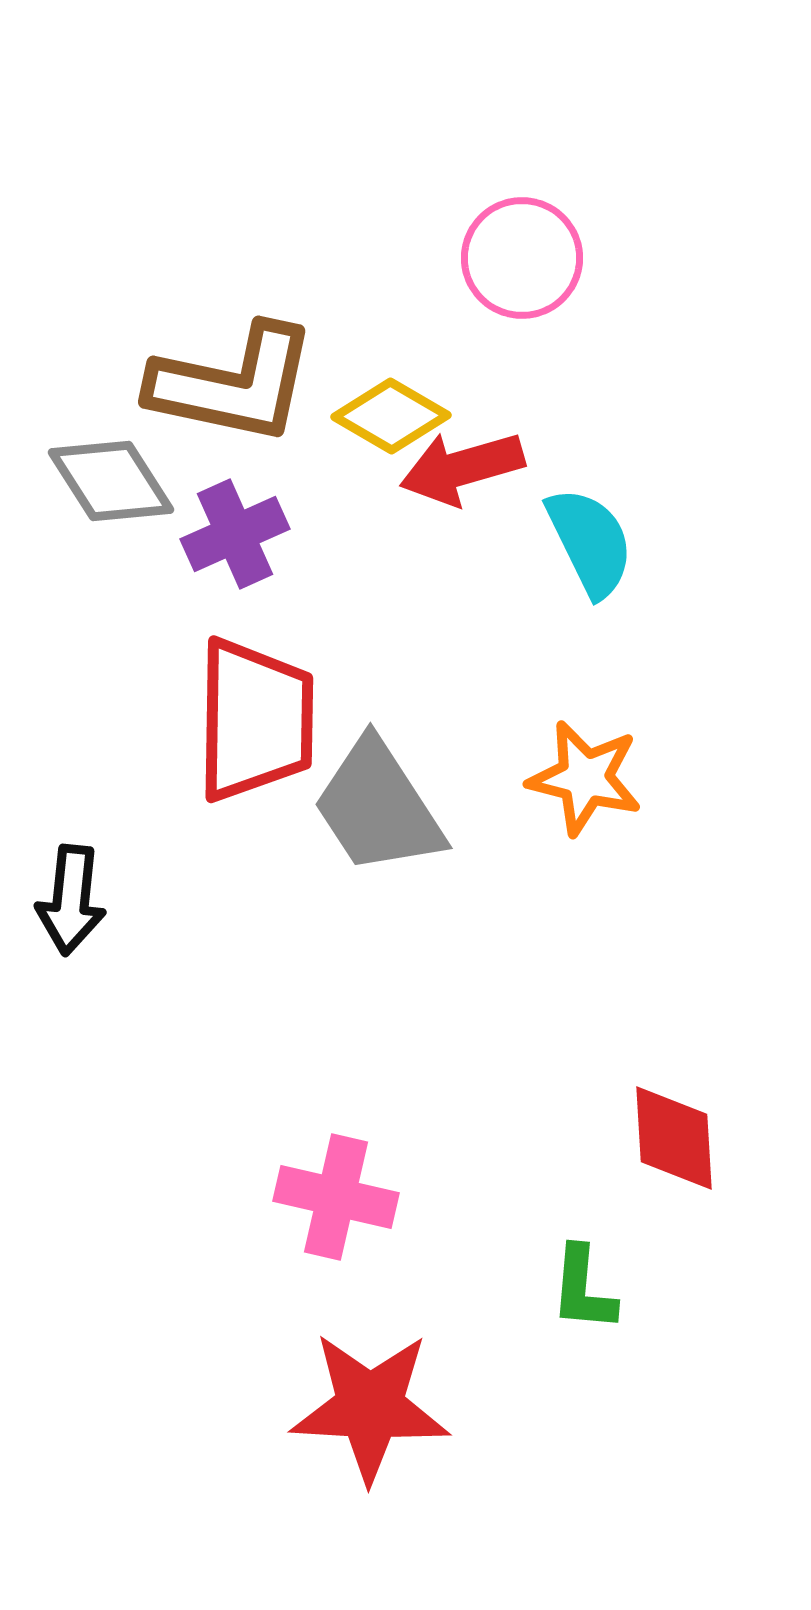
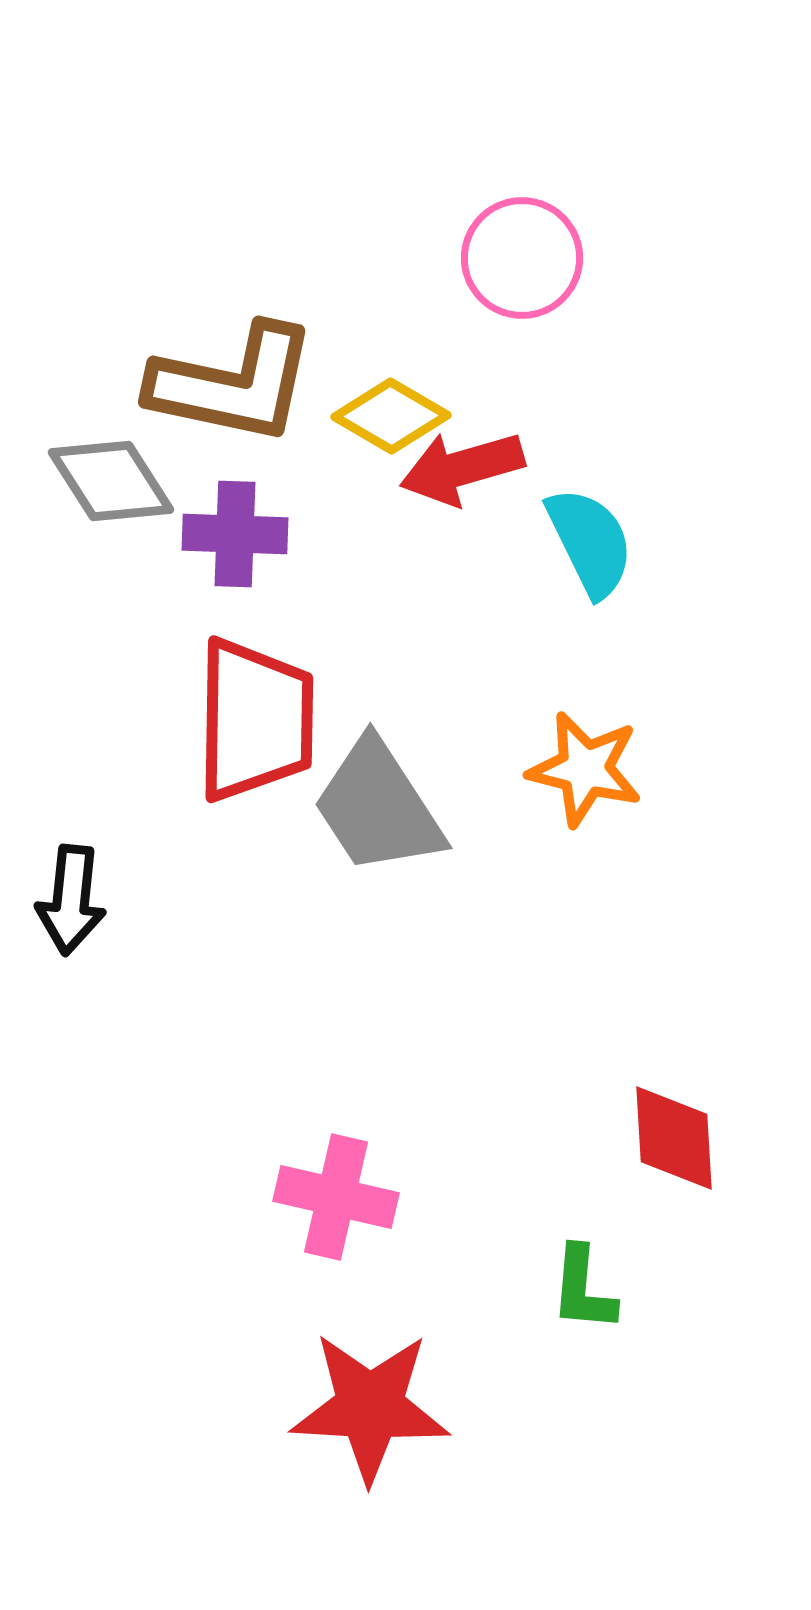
purple cross: rotated 26 degrees clockwise
orange star: moved 9 px up
